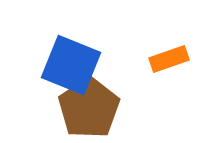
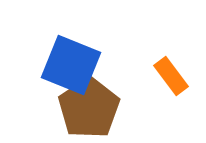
orange rectangle: moved 2 px right, 17 px down; rotated 72 degrees clockwise
